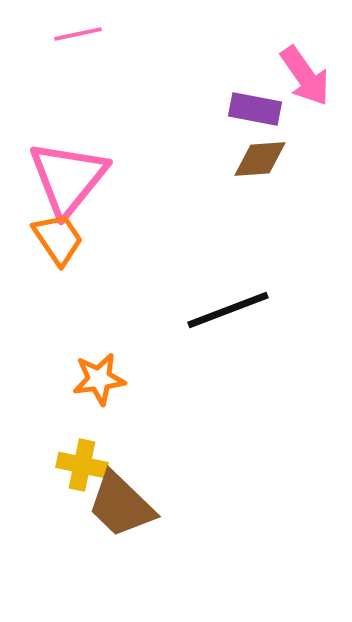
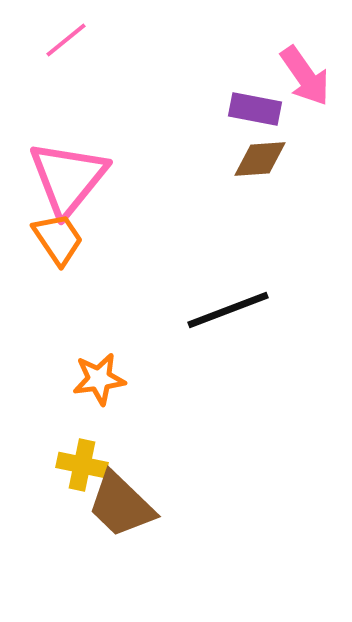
pink line: moved 12 px left, 6 px down; rotated 27 degrees counterclockwise
